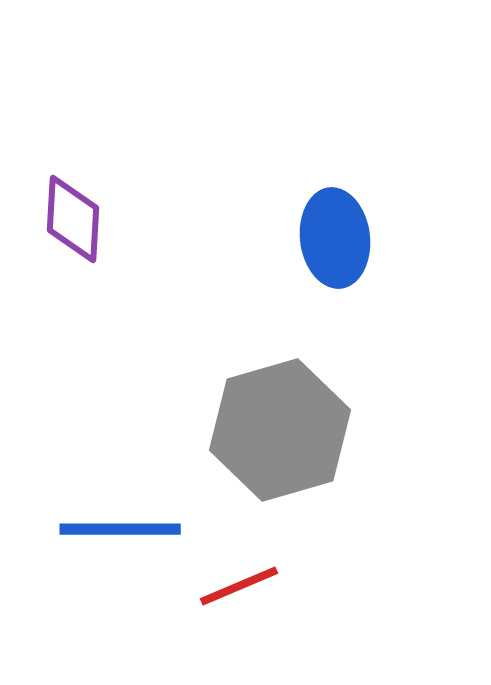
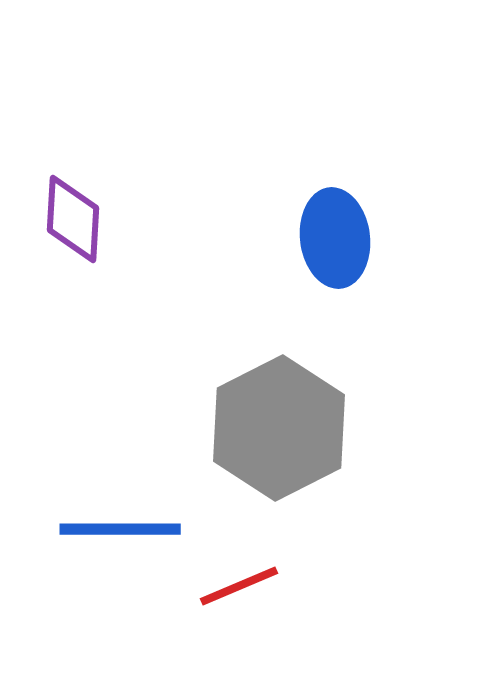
gray hexagon: moved 1 px left, 2 px up; rotated 11 degrees counterclockwise
